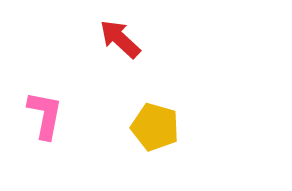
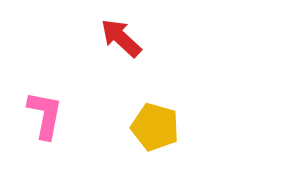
red arrow: moved 1 px right, 1 px up
